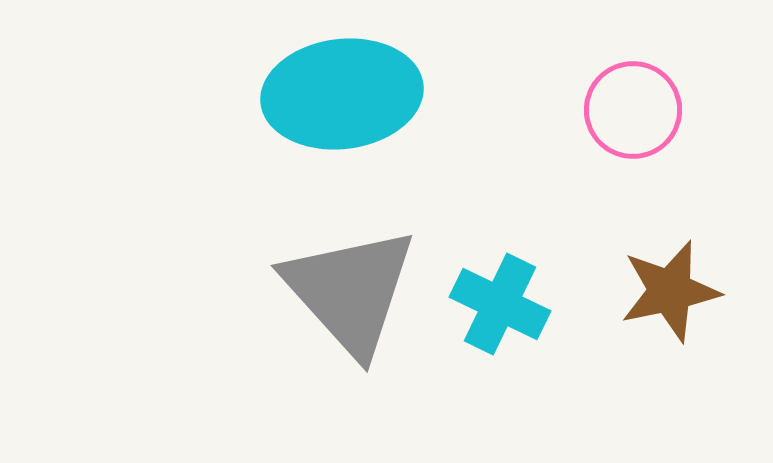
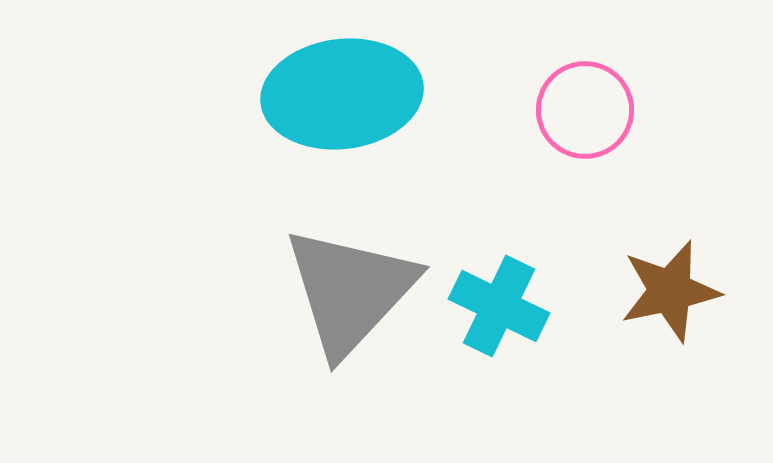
pink circle: moved 48 px left
gray triangle: rotated 25 degrees clockwise
cyan cross: moved 1 px left, 2 px down
